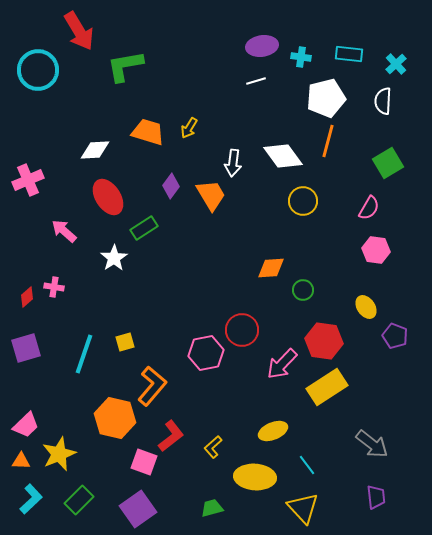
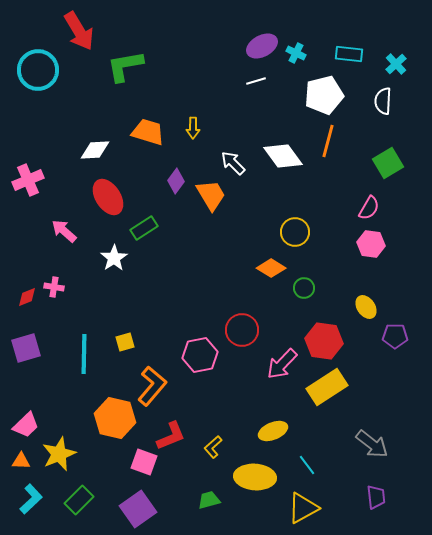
purple ellipse at (262, 46): rotated 20 degrees counterclockwise
cyan cross at (301, 57): moved 5 px left, 4 px up; rotated 18 degrees clockwise
white pentagon at (326, 98): moved 2 px left, 3 px up
yellow arrow at (189, 128): moved 4 px right; rotated 30 degrees counterclockwise
white arrow at (233, 163): rotated 128 degrees clockwise
purple diamond at (171, 186): moved 5 px right, 5 px up
yellow circle at (303, 201): moved 8 px left, 31 px down
pink hexagon at (376, 250): moved 5 px left, 6 px up
orange diamond at (271, 268): rotated 36 degrees clockwise
green circle at (303, 290): moved 1 px right, 2 px up
red diamond at (27, 297): rotated 20 degrees clockwise
purple pentagon at (395, 336): rotated 20 degrees counterclockwise
pink hexagon at (206, 353): moved 6 px left, 2 px down
cyan line at (84, 354): rotated 18 degrees counterclockwise
red L-shape at (171, 436): rotated 16 degrees clockwise
green trapezoid at (212, 508): moved 3 px left, 8 px up
yellow triangle at (303, 508): rotated 44 degrees clockwise
